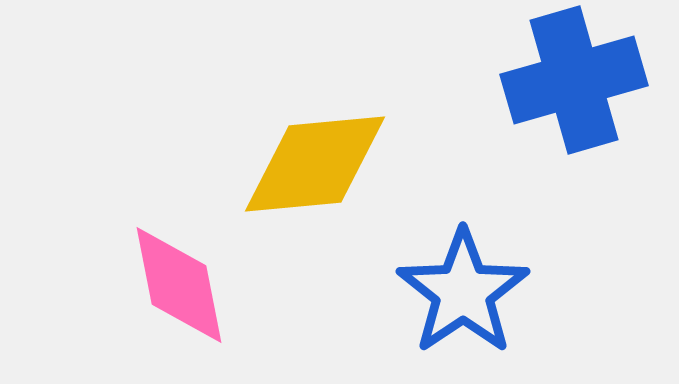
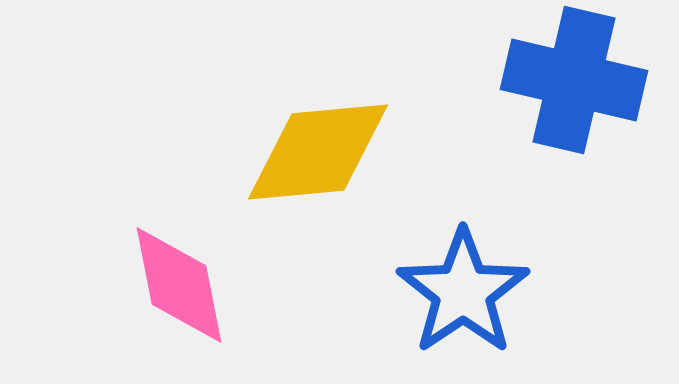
blue cross: rotated 29 degrees clockwise
yellow diamond: moved 3 px right, 12 px up
